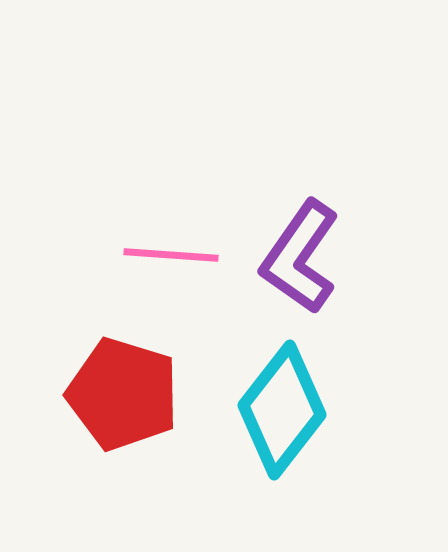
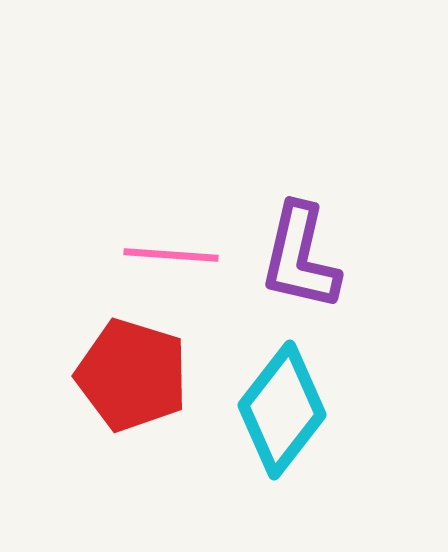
purple L-shape: rotated 22 degrees counterclockwise
red pentagon: moved 9 px right, 19 px up
